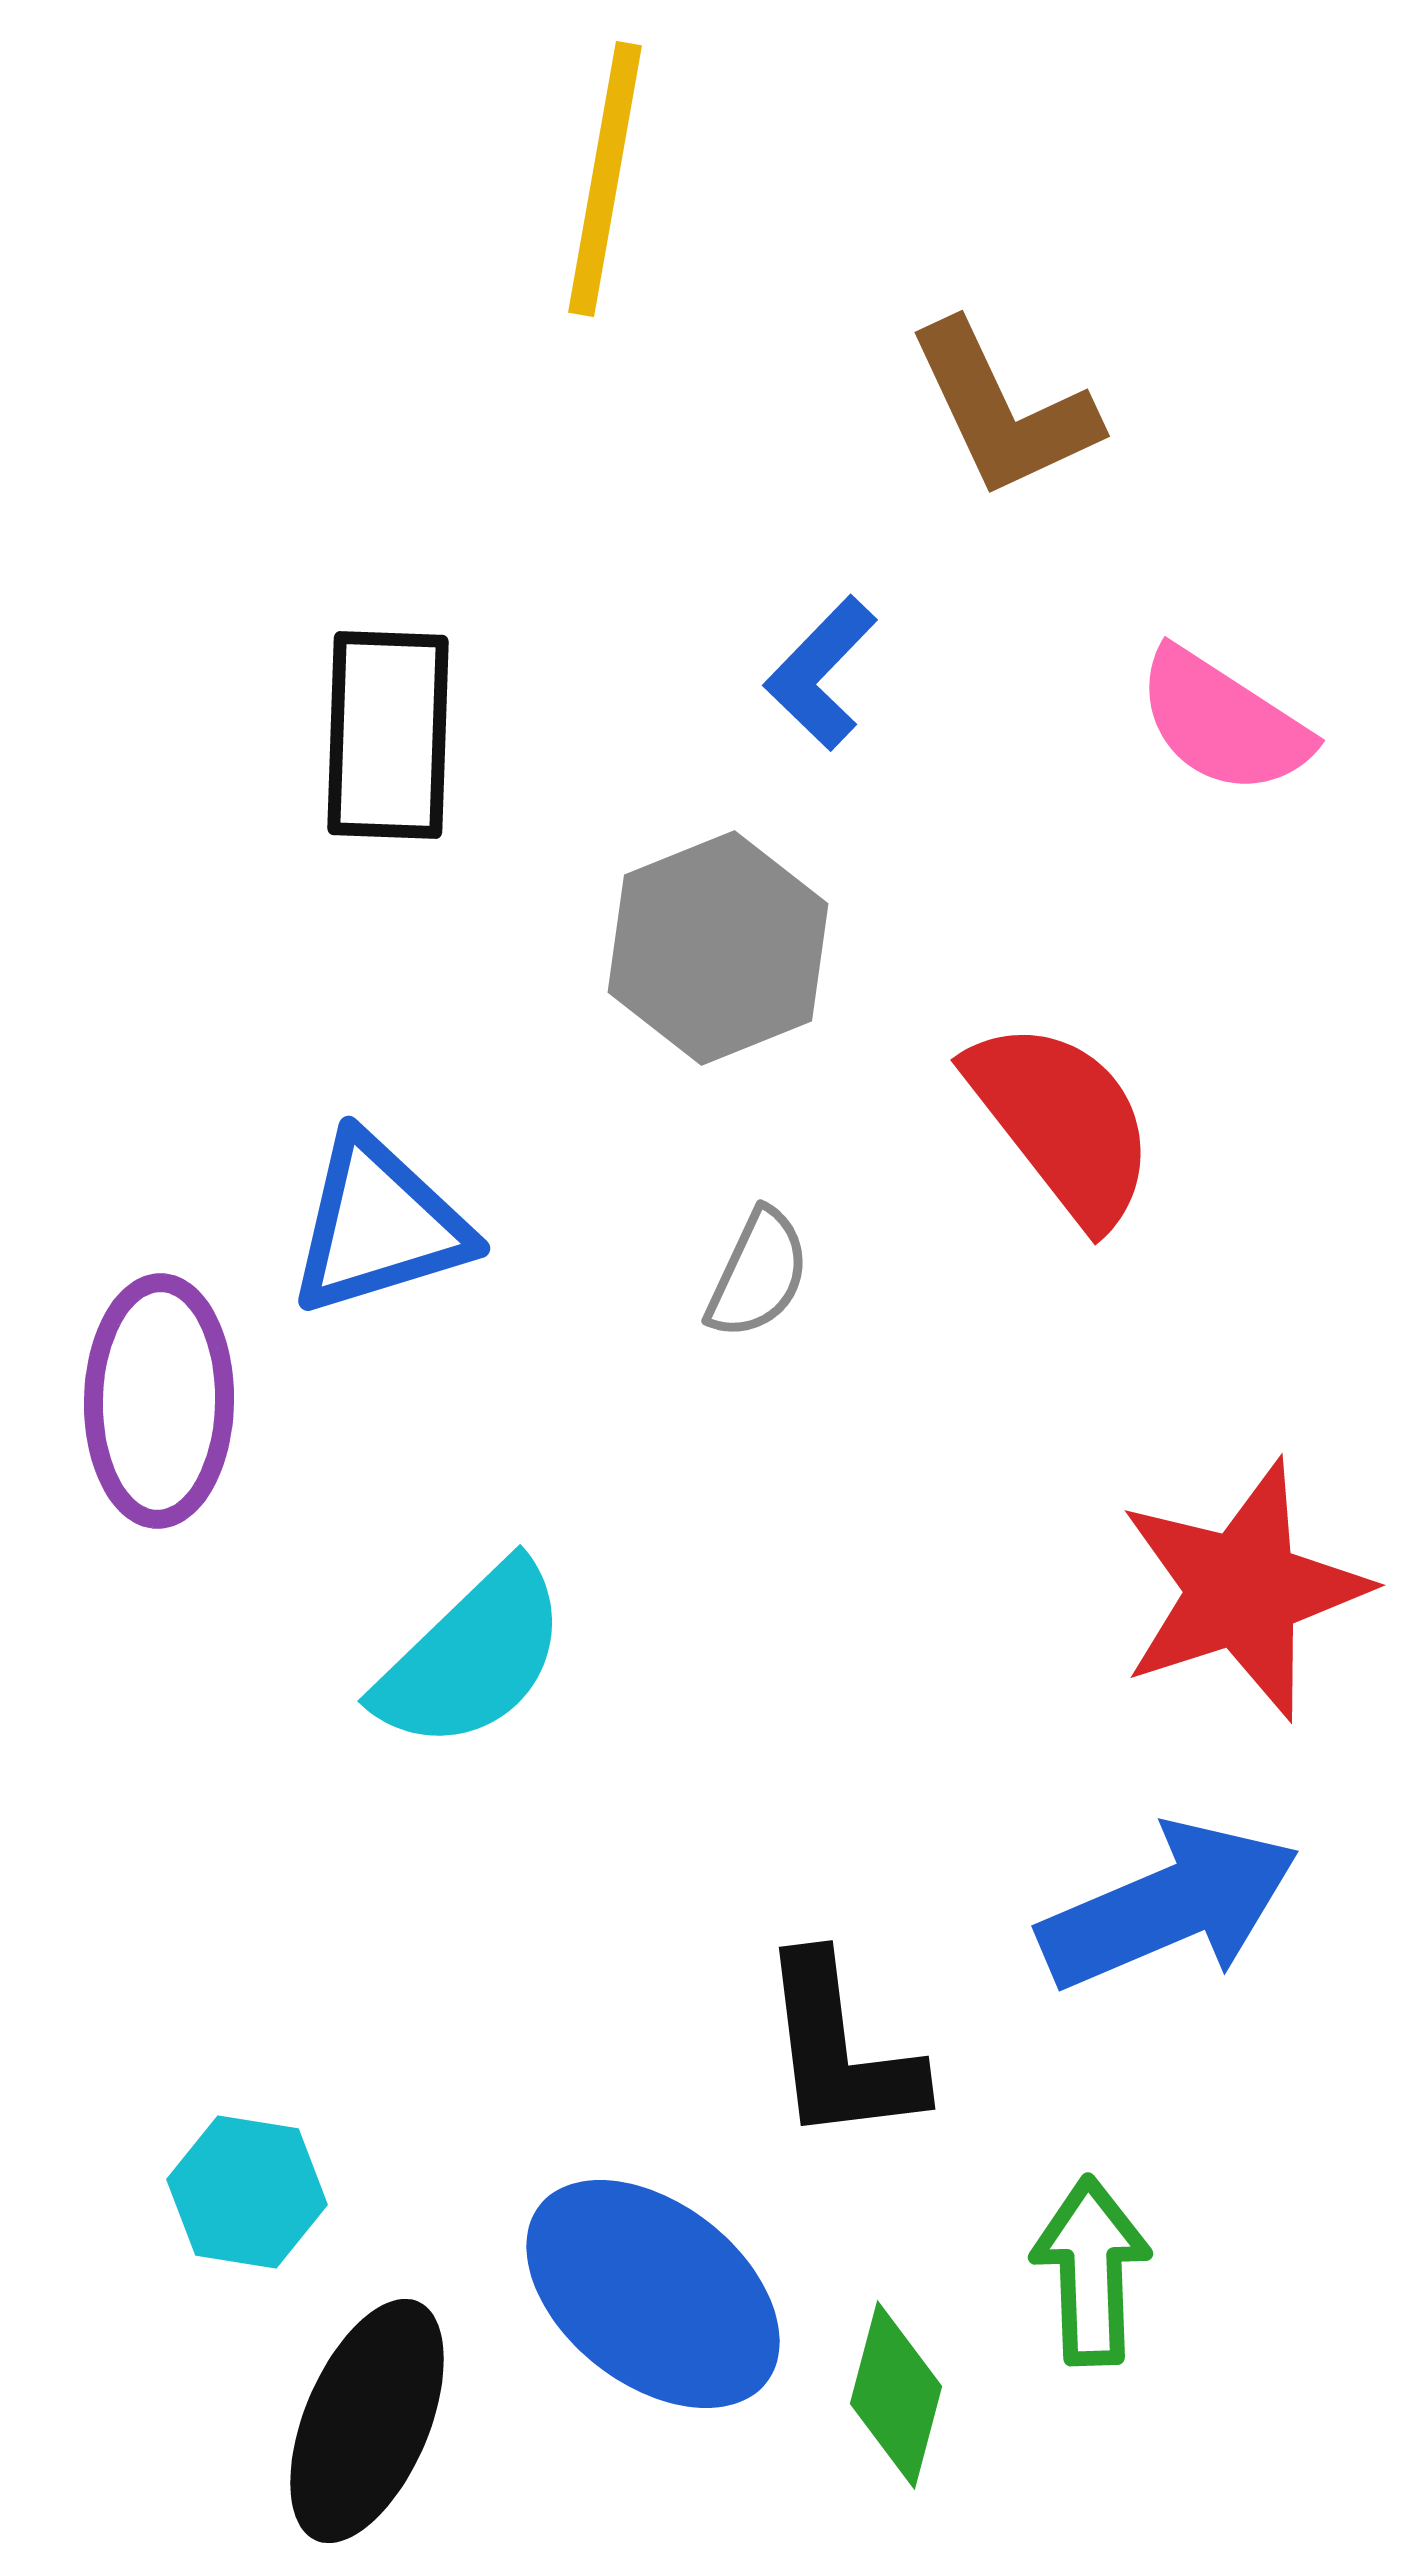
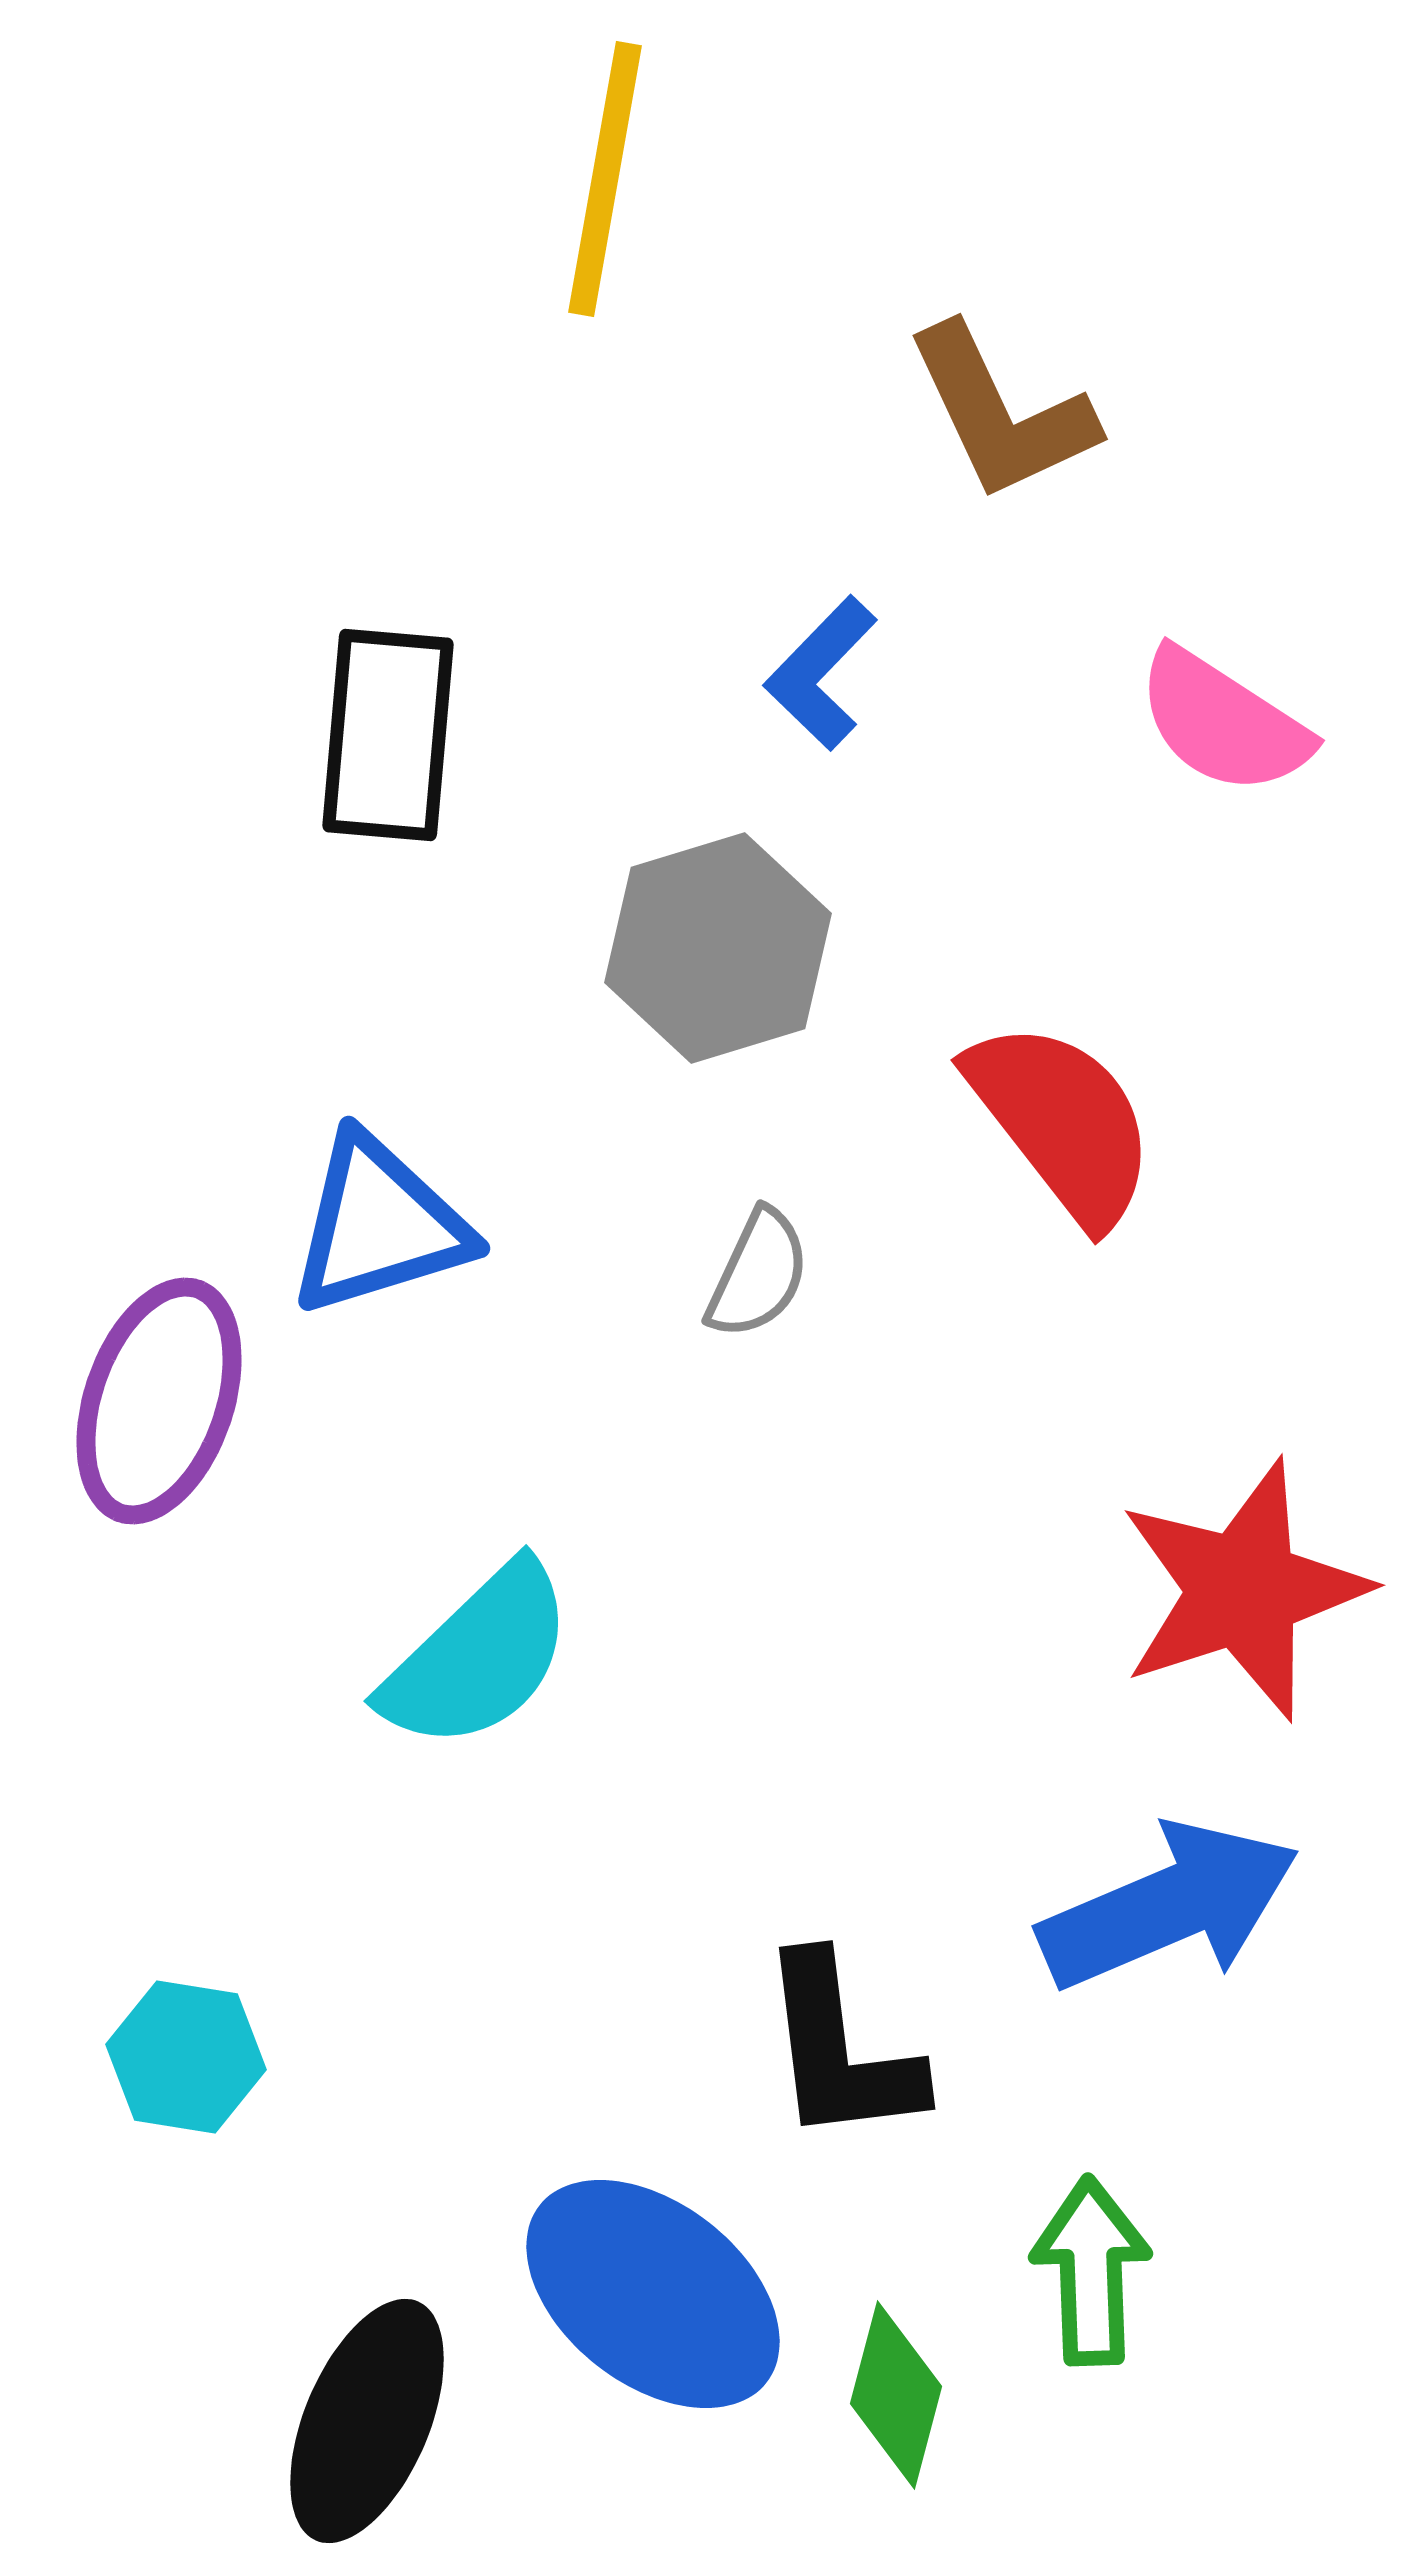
brown L-shape: moved 2 px left, 3 px down
black rectangle: rotated 3 degrees clockwise
gray hexagon: rotated 5 degrees clockwise
purple ellipse: rotated 18 degrees clockwise
cyan semicircle: moved 6 px right
cyan hexagon: moved 61 px left, 135 px up
